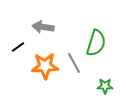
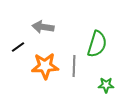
green semicircle: moved 1 px right, 1 px down
gray line: moved 3 px down; rotated 30 degrees clockwise
green star: moved 1 px right, 1 px up
